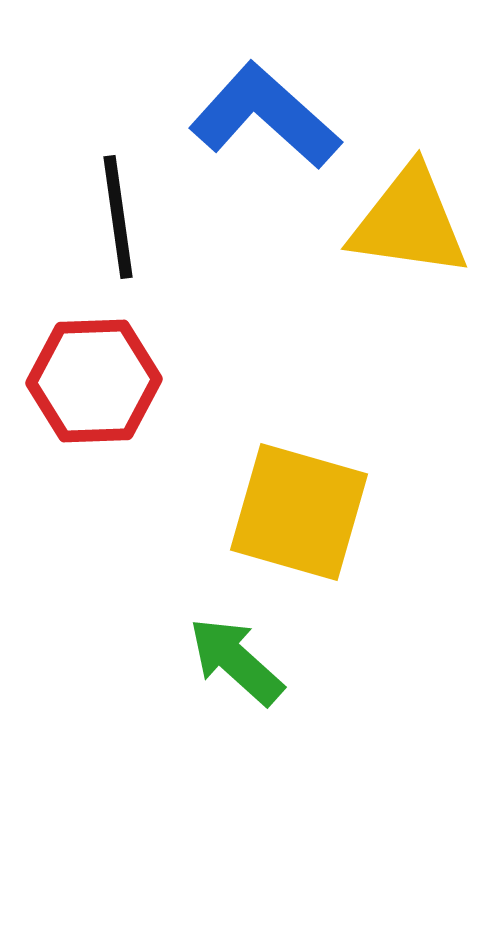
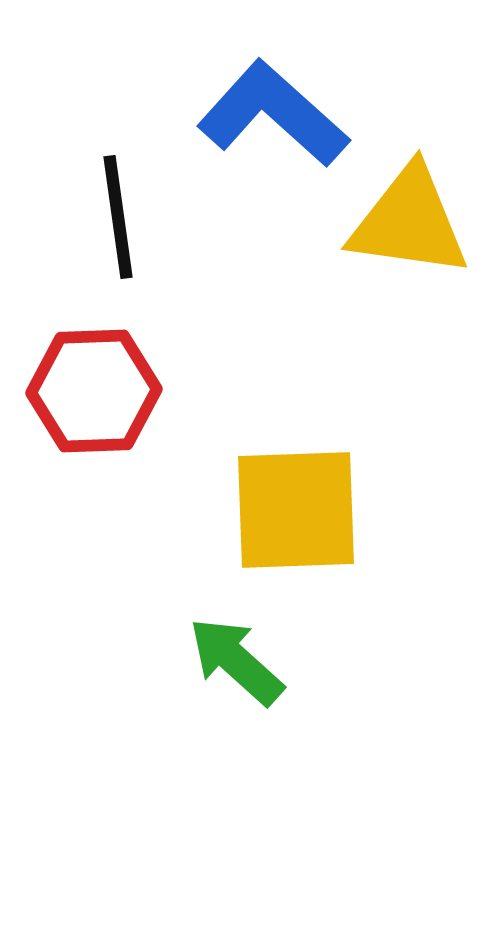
blue L-shape: moved 8 px right, 2 px up
red hexagon: moved 10 px down
yellow square: moved 3 px left, 2 px up; rotated 18 degrees counterclockwise
